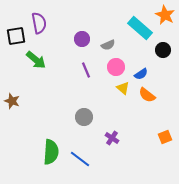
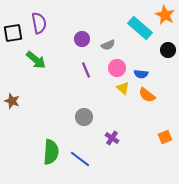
black square: moved 3 px left, 3 px up
black circle: moved 5 px right
pink circle: moved 1 px right, 1 px down
blue semicircle: rotated 40 degrees clockwise
